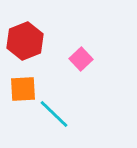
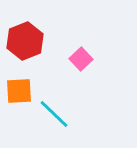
orange square: moved 4 px left, 2 px down
